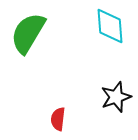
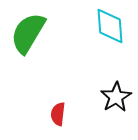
black star: rotated 12 degrees counterclockwise
red semicircle: moved 5 px up
